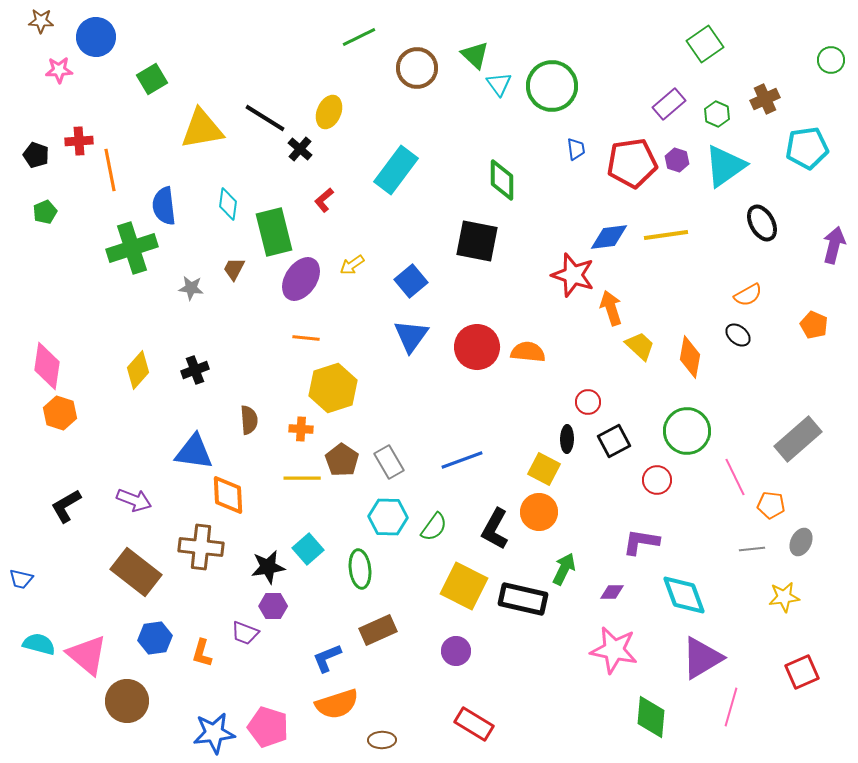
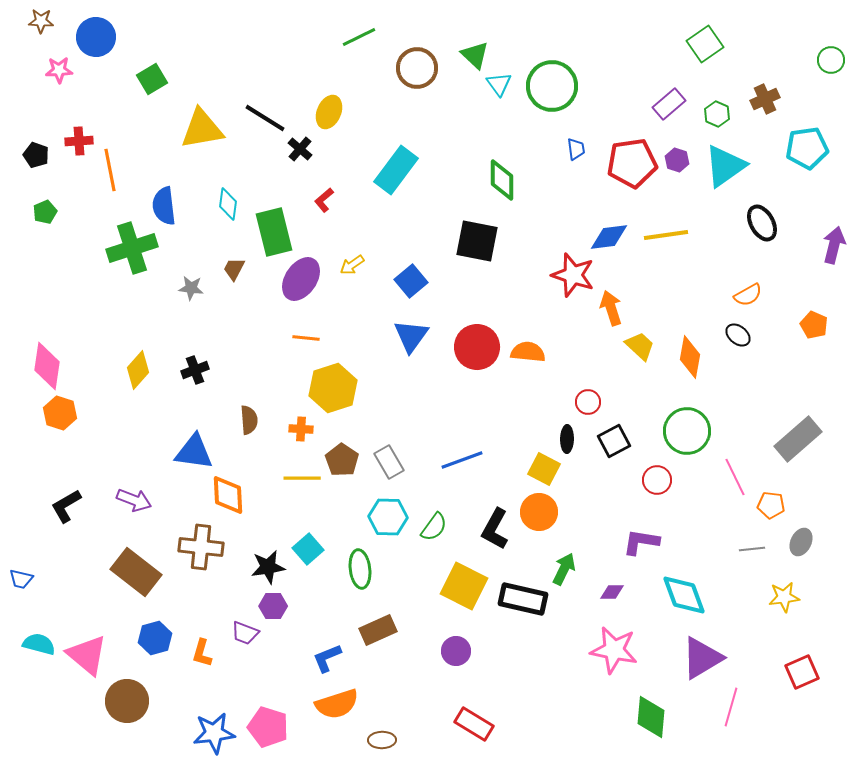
blue hexagon at (155, 638): rotated 8 degrees counterclockwise
